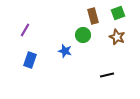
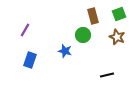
green square: moved 1 px right, 1 px down
